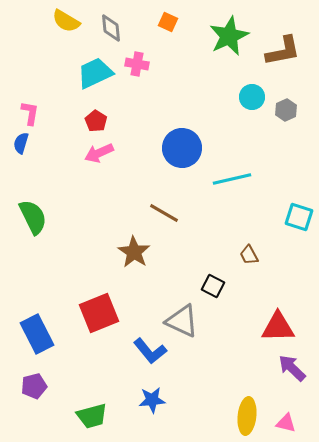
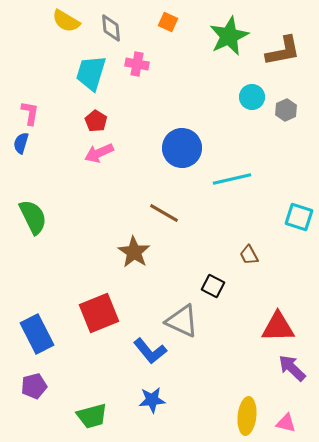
cyan trapezoid: moved 4 px left; rotated 48 degrees counterclockwise
